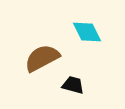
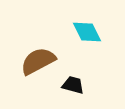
brown semicircle: moved 4 px left, 3 px down
